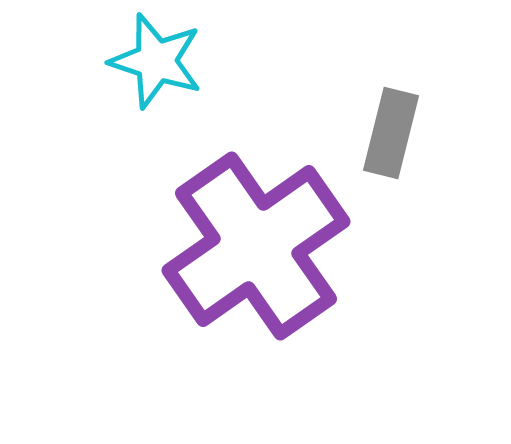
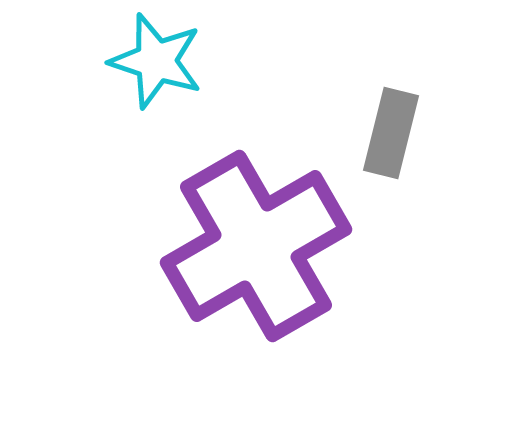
purple cross: rotated 5 degrees clockwise
